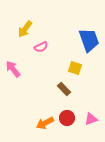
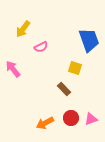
yellow arrow: moved 2 px left
red circle: moved 4 px right
